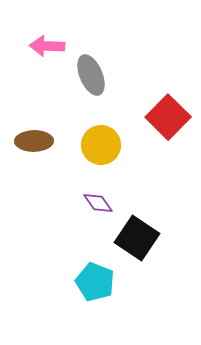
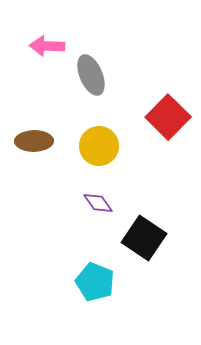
yellow circle: moved 2 px left, 1 px down
black square: moved 7 px right
